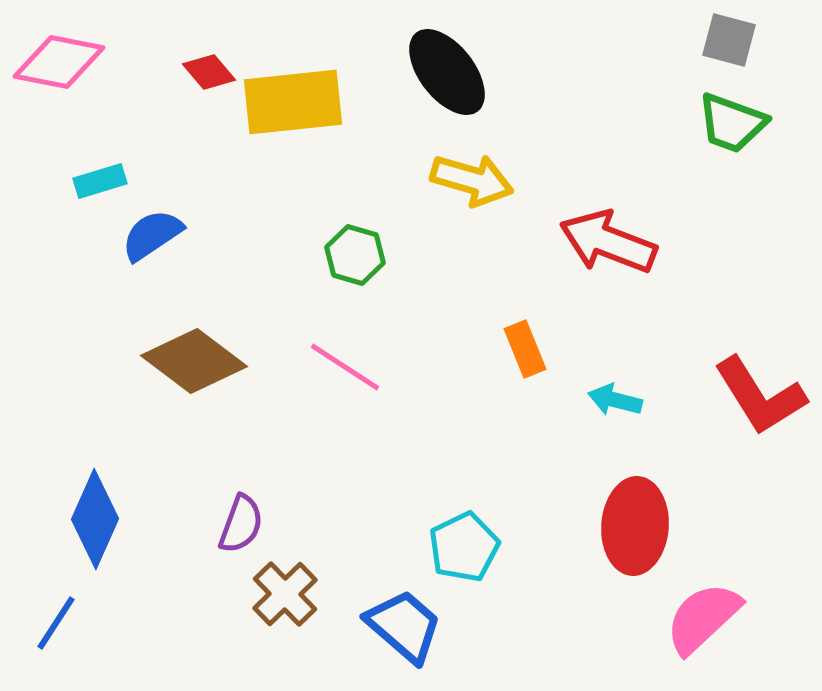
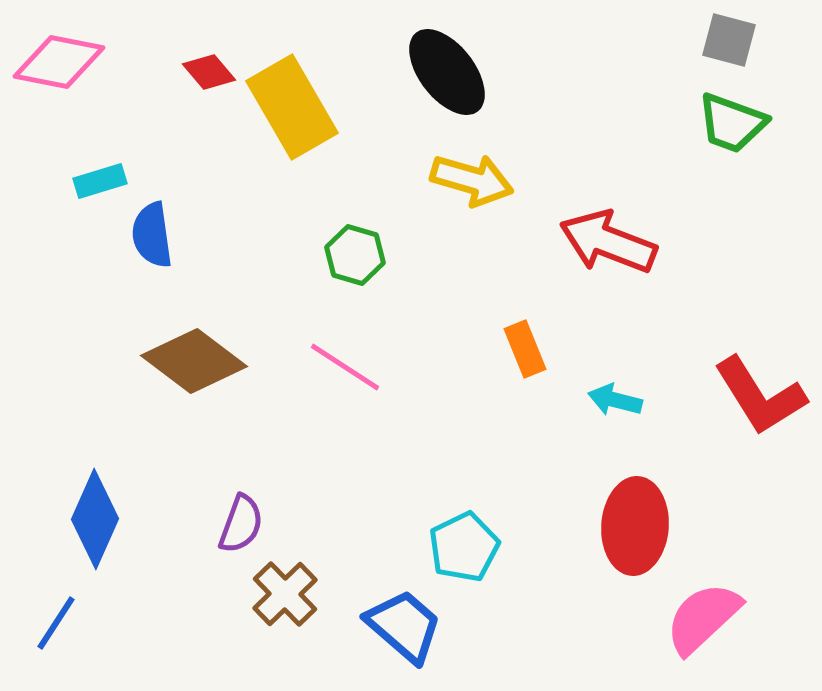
yellow rectangle: moved 1 px left, 5 px down; rotated 66 degrees clockwise
blue semicircle: rotated 64 degrees counterclockwise
